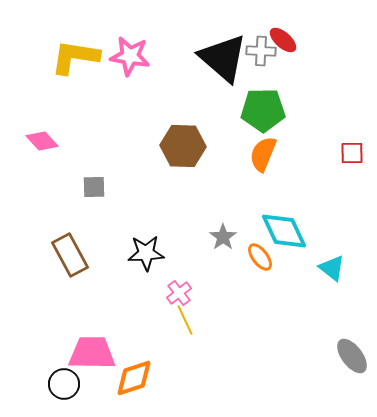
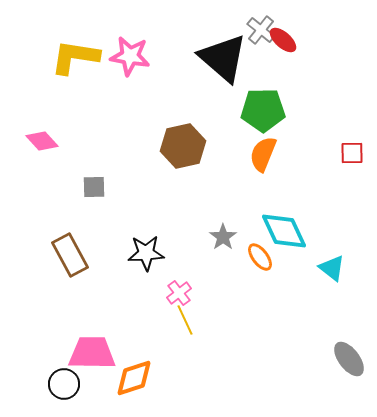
gray cross: moved 21 px up; rotated 36 degrees clockwise
brown hexagon: rotated 15 degrees counterclockwise
gray ellipse: moved 3 px left, 3 px down
